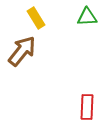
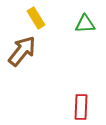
green triangle: moved 2 px left, 7 px down
red rectangle: moved 6 px left
